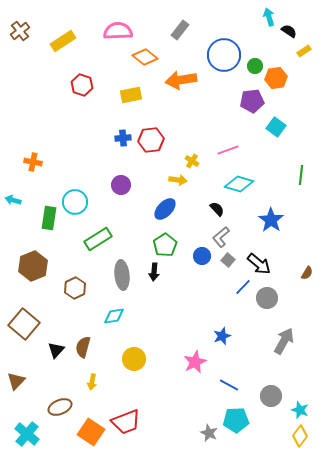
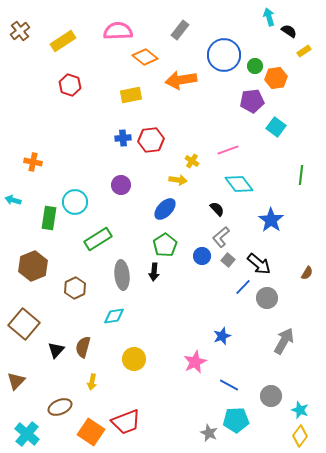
red hexagon at (82, 85): moved 12 px left
cyan diamond at (239, 184): rotated 36 degrees clockwise
